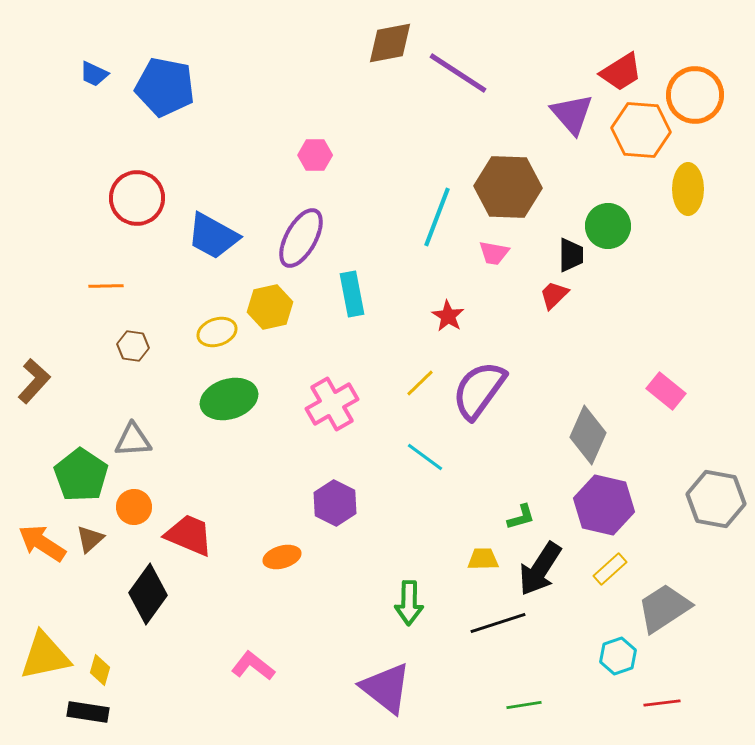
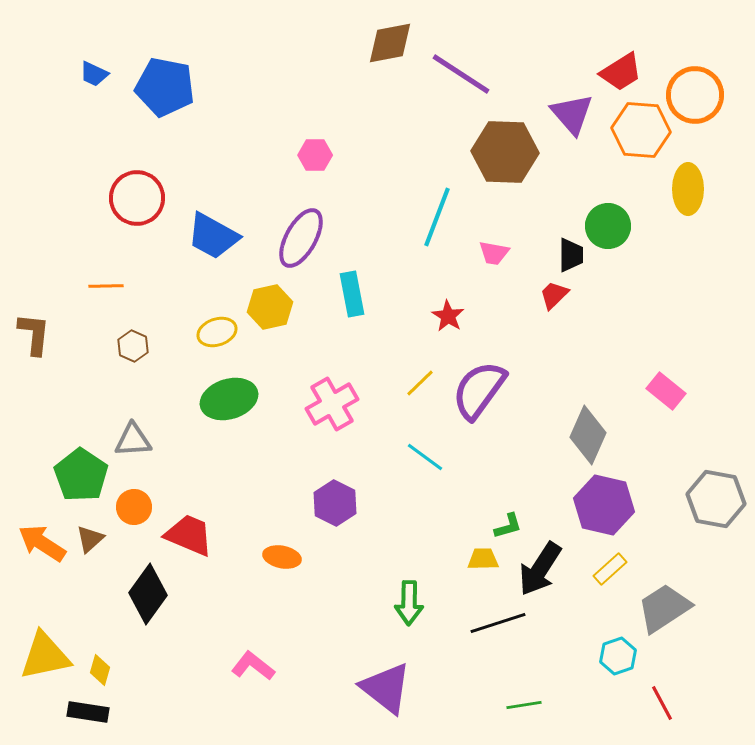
purple line at (458, 73): moved 3 px right, 1 px down
brown hexagon at (508, 187): moved 3 px left, 35 px up
brown hexagon at (133, 346): rotated 16 degrees clockwise
brown L-shape at (34, 381): moved 47 px up; rotated 36 degrees counterclockwise
green L-shape at (521, 517): moved 13 px left, 9 px down
orange ellipse at (282, 557): rotated 27 degrees clockwise
red line at (662, 703): rotated 69 degrees clockwise
